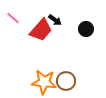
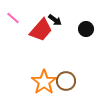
orange star: rotated 30 degrees clockwise
